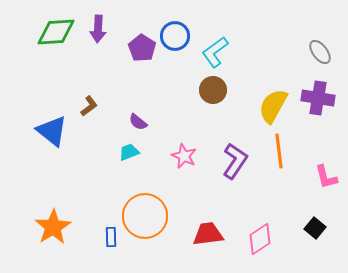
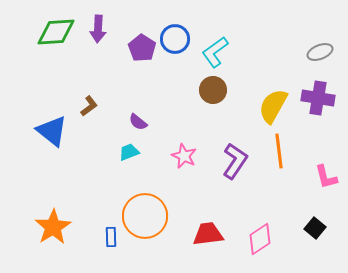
blue circle: moved 3 px down
gray ellipse: rotated 75 degrees counterclockwise
